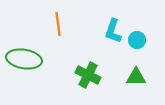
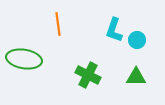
cyan L-shape: moved 1 px right, 1 px up
